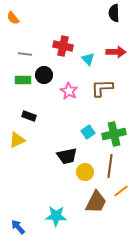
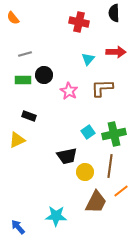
red cross: moved 16 px right, 24 px up
gray line: rotated 24 degrees counterclockwise
cyan triangle: rotated 24 degrees clockwise
